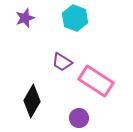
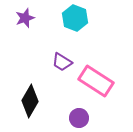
black diamond: moved 2 px left
